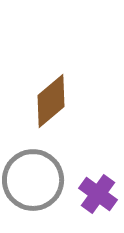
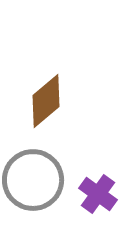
brown diamond: moved 5 px left
